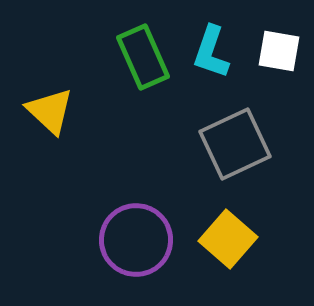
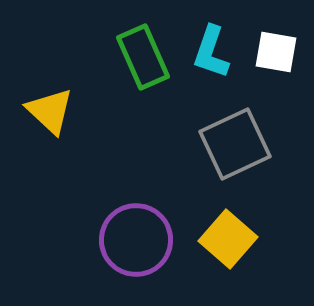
white square: moved 3 px left, 1 px down
